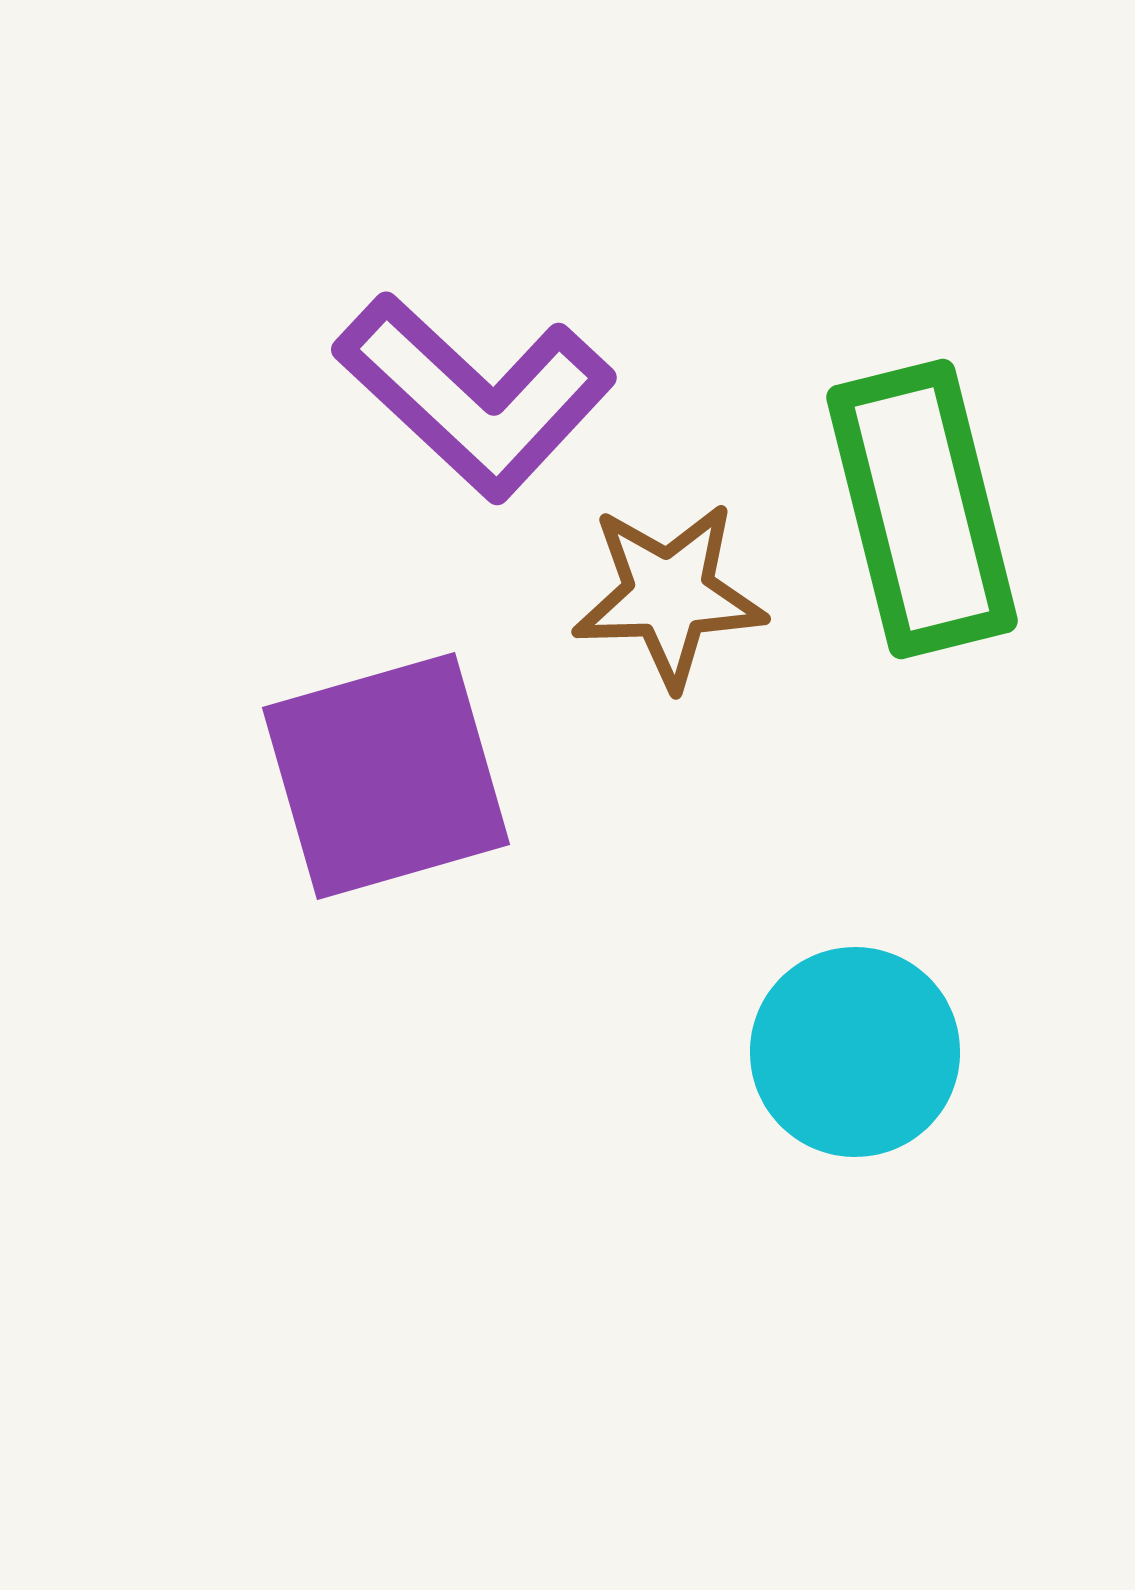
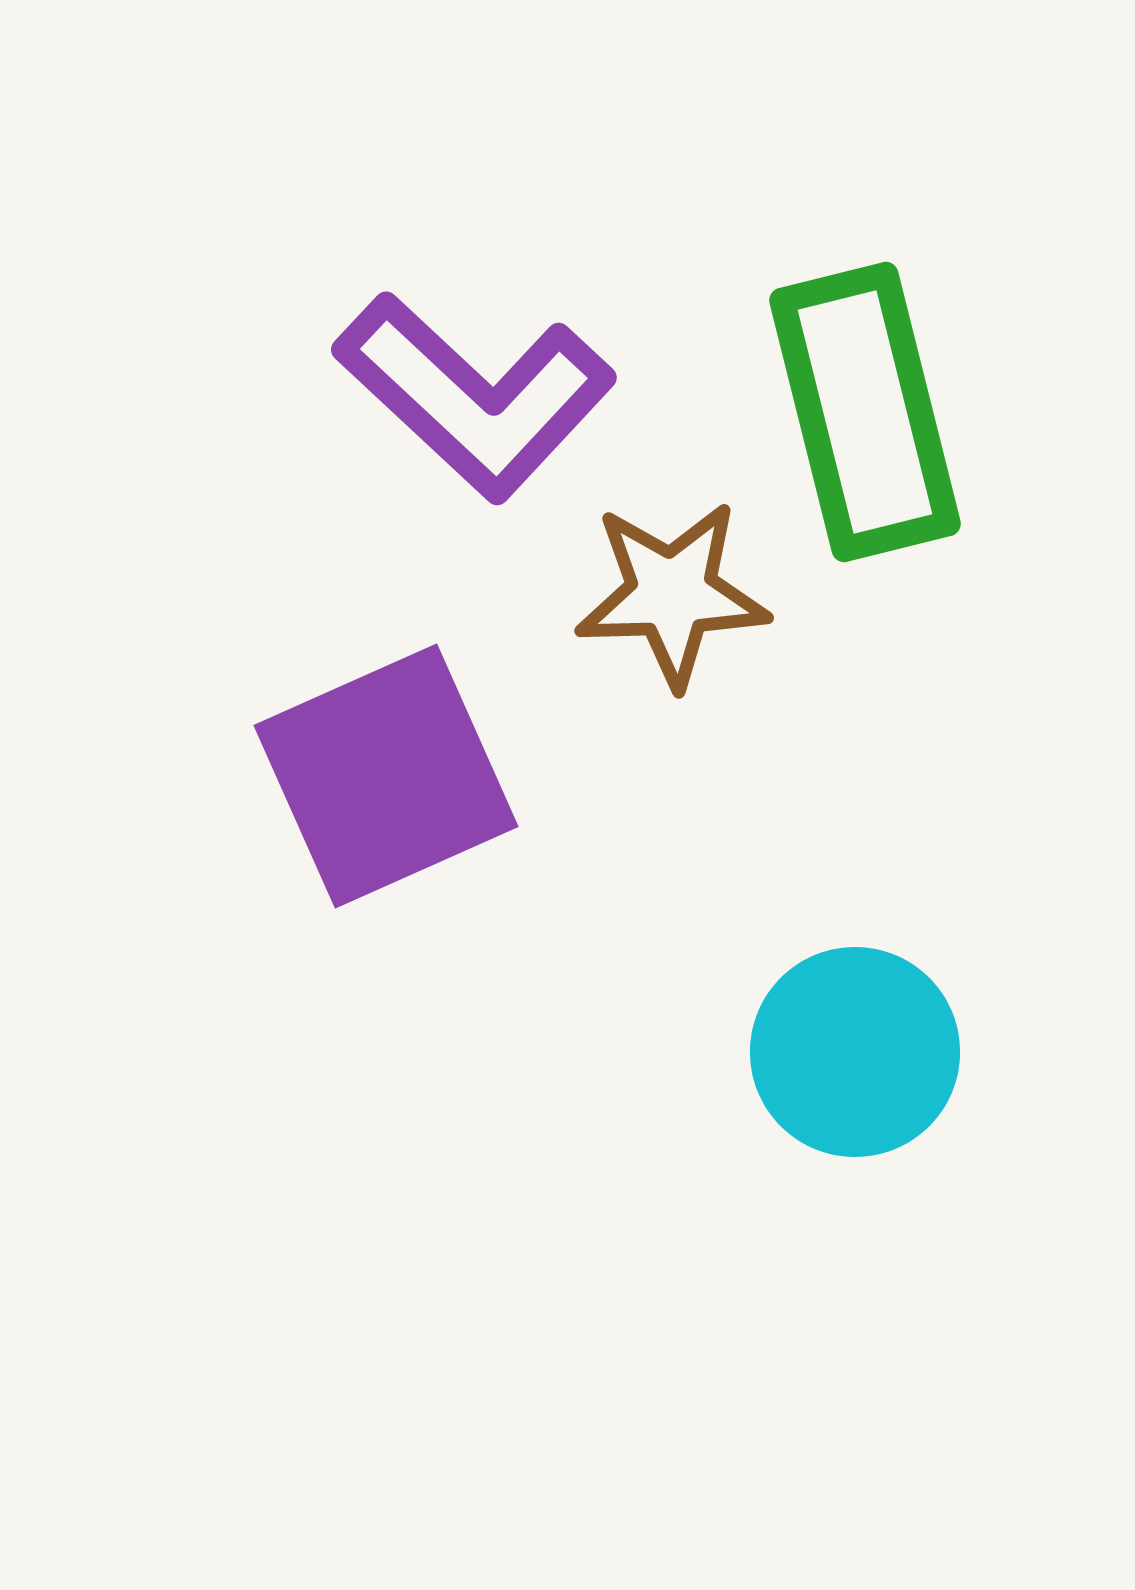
green rectangle: moved 57 px left, 97 px up
brown star: moved 3 px right, 1 px up
purple square: rotated 8 degrees counterclockwise
